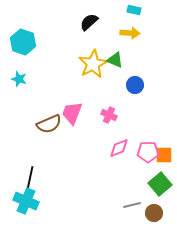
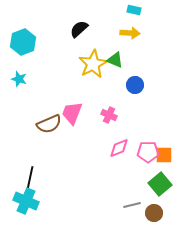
black semicircle: moved 10 px left, 7 px down
cyan hexagon: rotated 20 degrees clockwise
